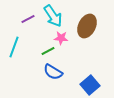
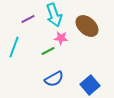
cyan arrow: moved 1 px right, 1 px up; rotated 15 degrees clockwise
brown ellipse: rotated 75 degrees counterclockwise
blue semicircle: moved 1 px right, 7 px down; rotated 60 degrees counterclockwise
